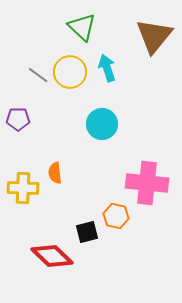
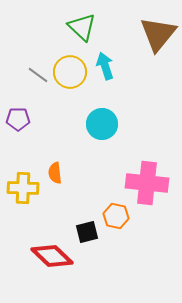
brown triangle: moved 4 px right, 2 px up
cyan arrow: moved 2 px left, 2 px up
